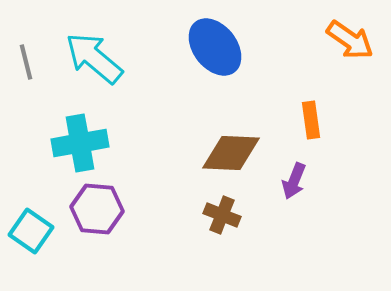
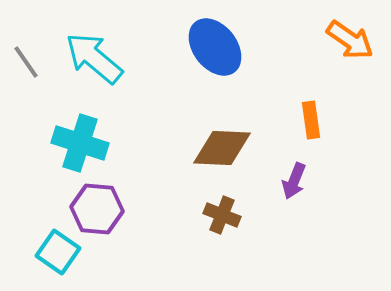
gray line: rotated 21 degrees counterclockwise
cyan cross: rotated 28 degrees clockwise
brown diamond: moved 9 px left, 5 px up
cyan square: moved 27 px right, 21 px down
